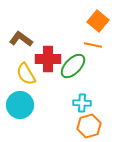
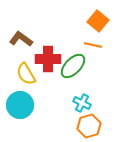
cyan cross: rotated 24 degrees clockwise
